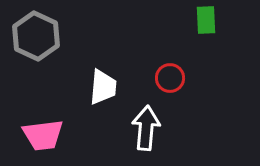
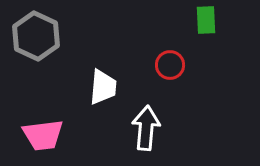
red circle: moved 13 px up
